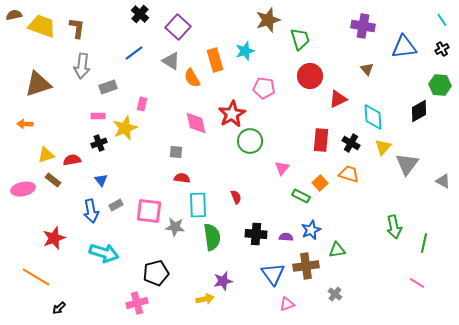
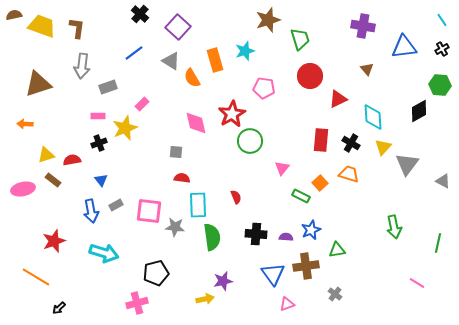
pink rectangle at (142, 104): rotated 32 degrees clockwise
red star at (54, 238): moved 3 px down
green line at (424, 243): moved 14 px right
